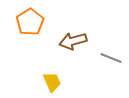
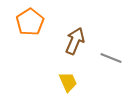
brown arrow: moved 2 px right; rotated 128 degrees clockwise
yellow trapezoid: moved 16 px right
